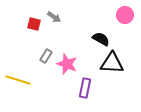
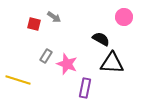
pink circle: moved 1 px left, 2 px down
